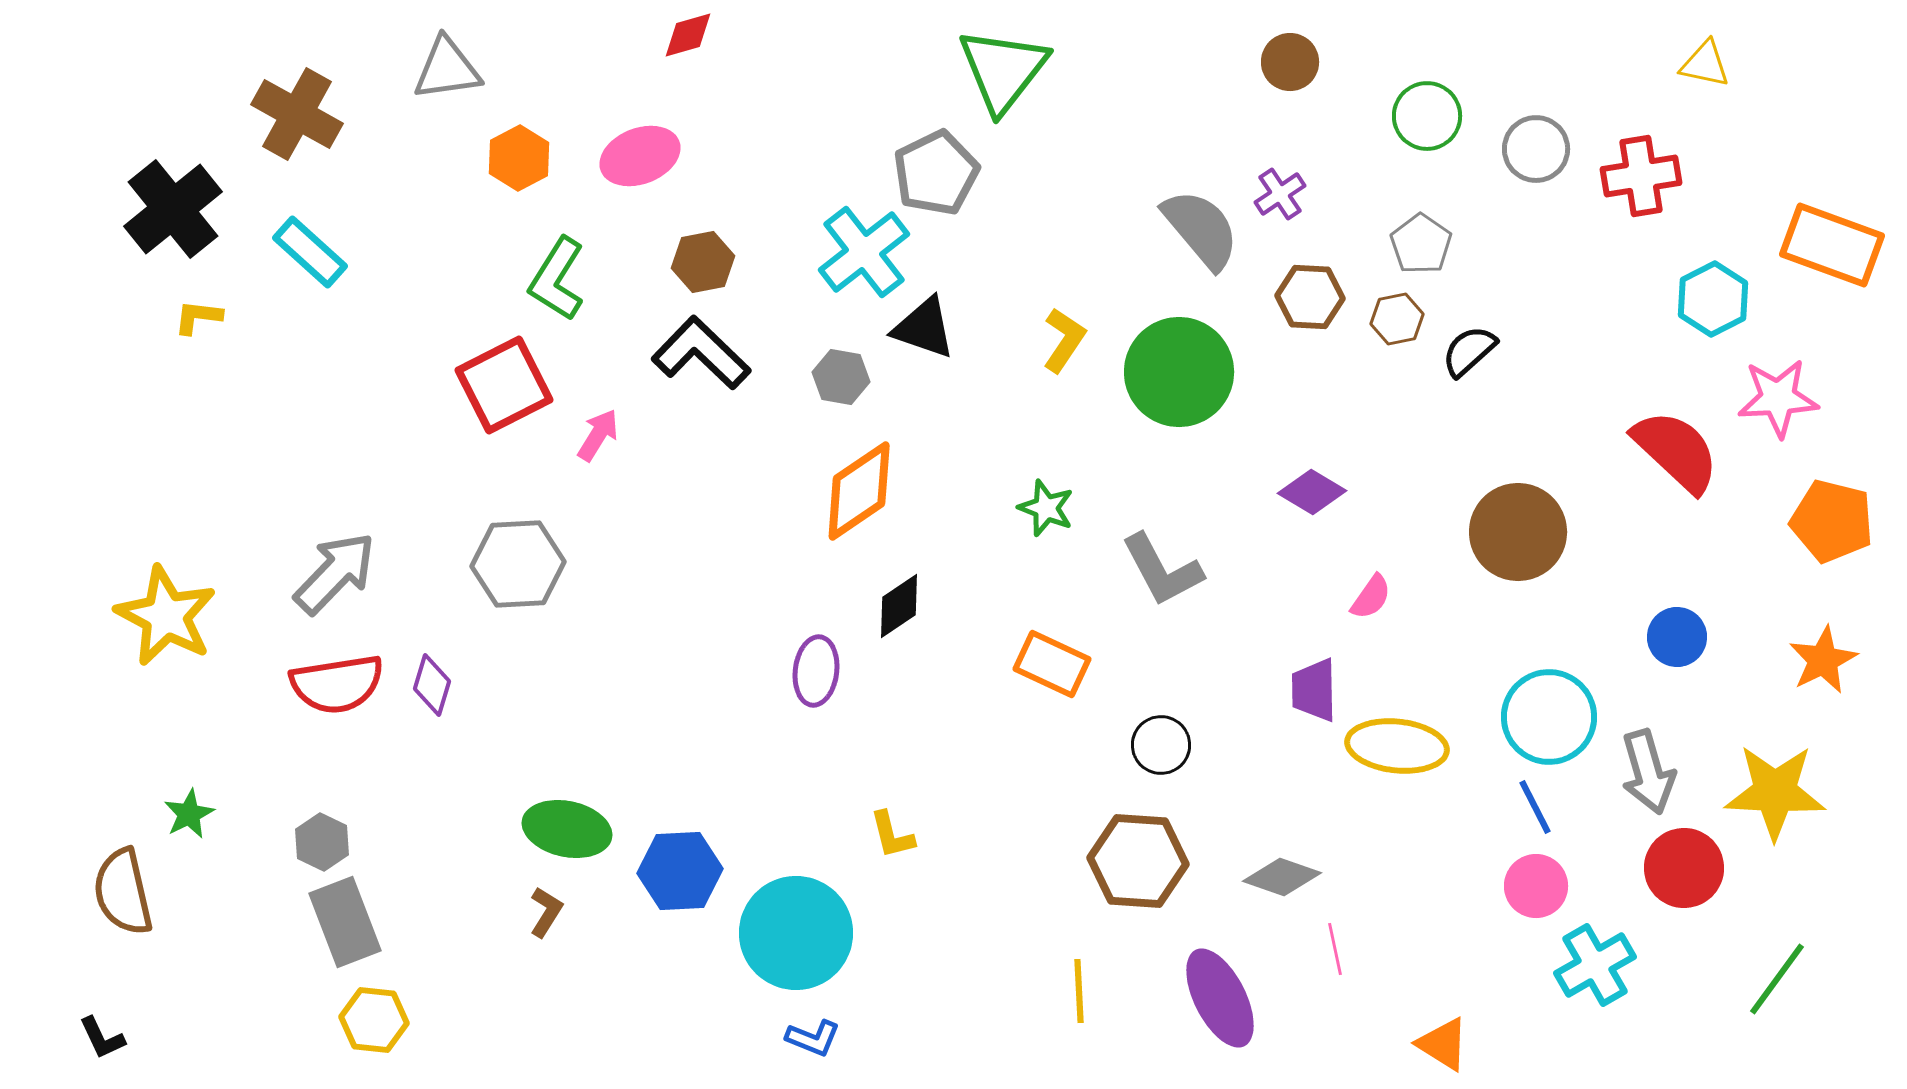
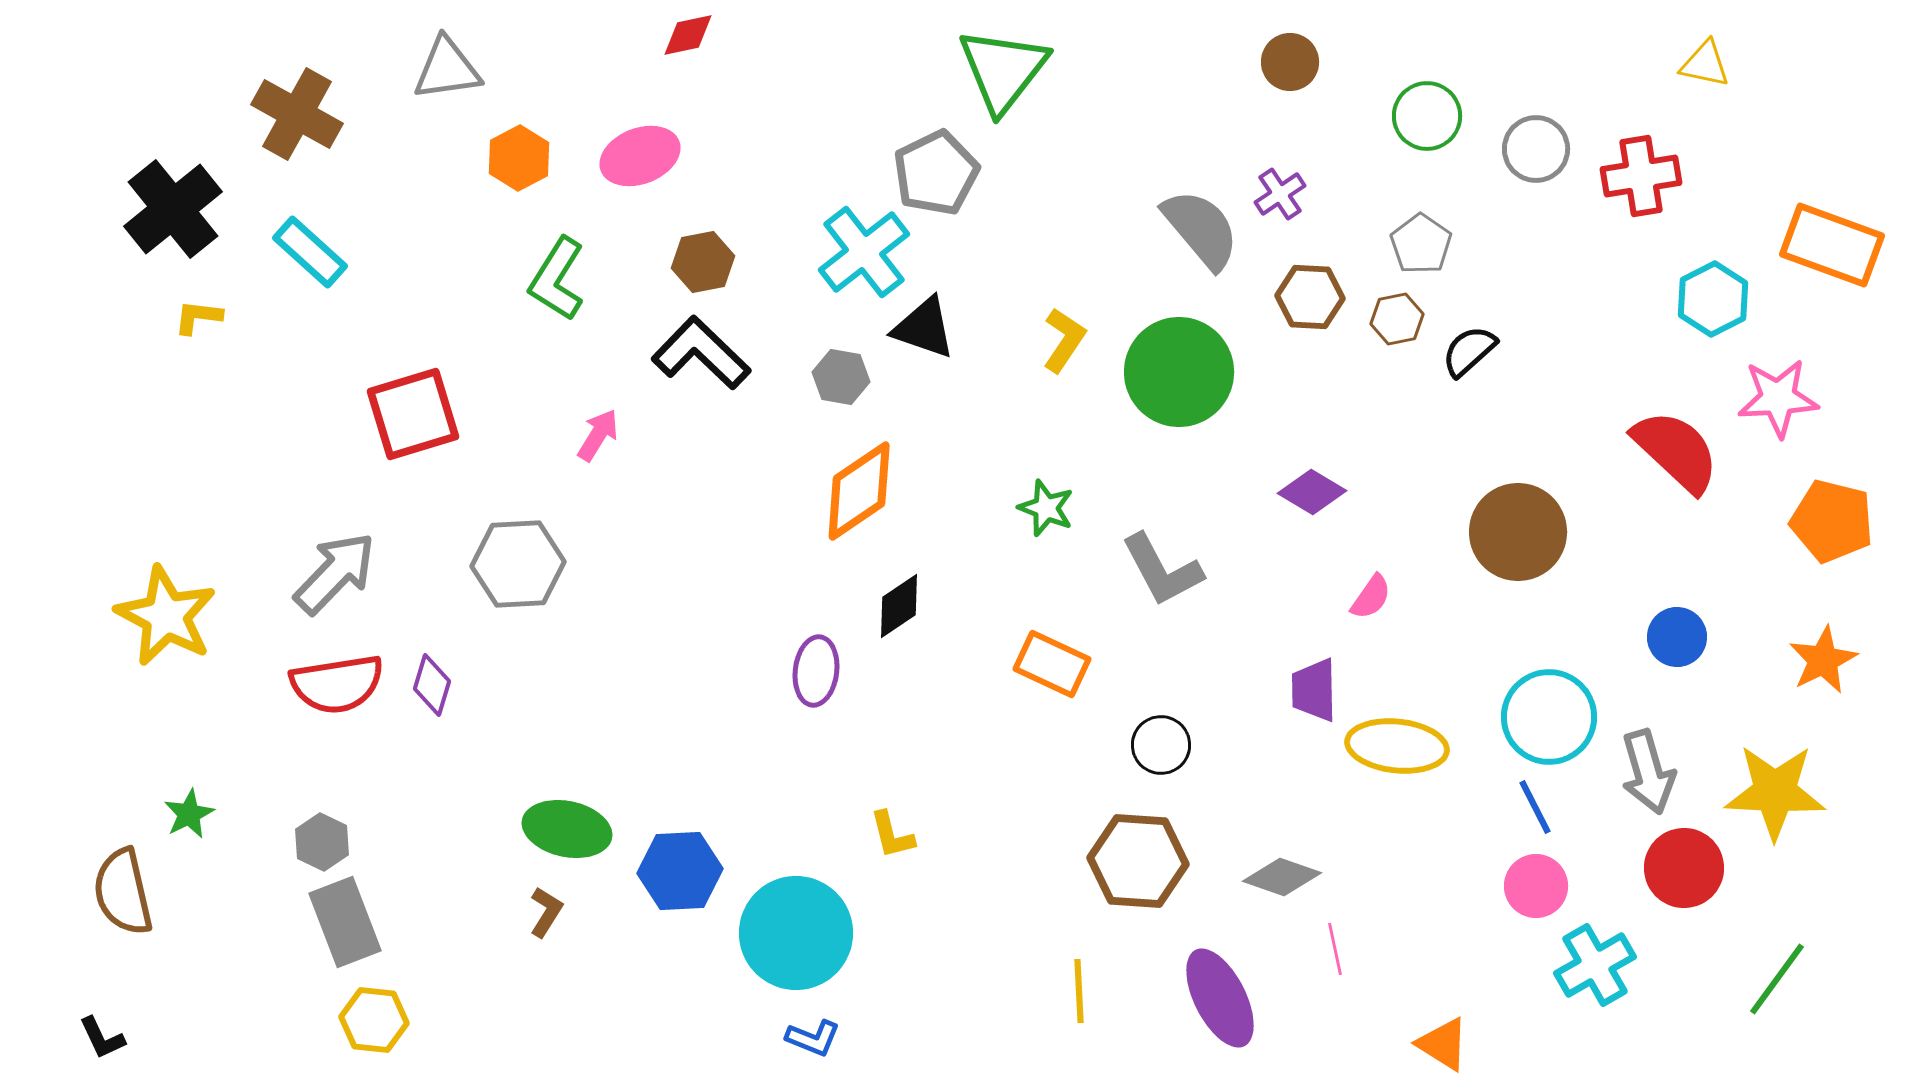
red diamond at (688, 35): rotated 4 degrees clockwise
red square at (504, 385): moved 91 px left, 29 px down; rotated 10 degrees clockwise
